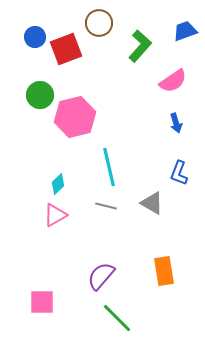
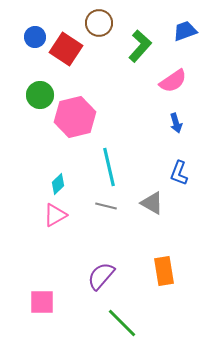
red square: rotated 36 degrees counterclockwise
green line: moved 5 px right, 5 px down
